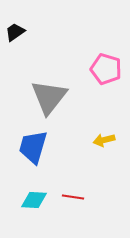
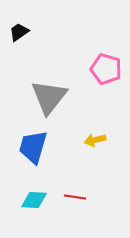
black trapezoid: moved 4 px right
yellow arrow: moved 9 px left
red line: moved 2 px right
